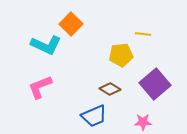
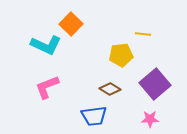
pink L-shape: moved 7 px right
blue trapezoid: rotated 16 degrees clockwise
pink star: moved 7 px right, 3 px up
